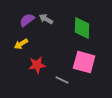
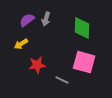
gray arrow: rotated 104 degrees counterclockwise
